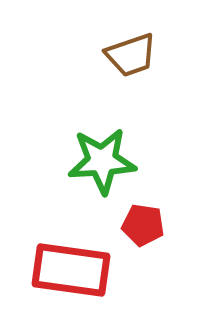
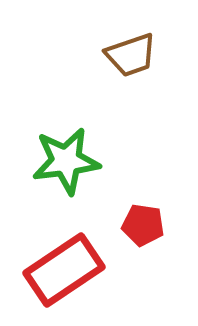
green star: moved 36 px left; rotated 4 degrees counterclockwise
red rectangle: moved 7 px left; rotated 42 degrees counterclockwise
